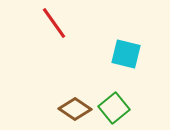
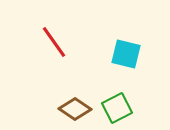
red line: moved 19 px down
green square: moved 3 px right; rotated 12 degrees clockwise
